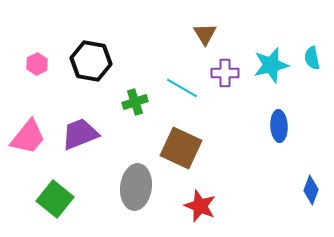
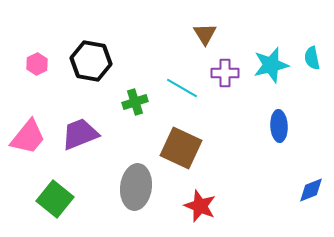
blue diamond: rotated 48 degrees clockwise
